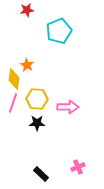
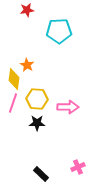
cyan pentagon: rotated 20 degrees clockwise
